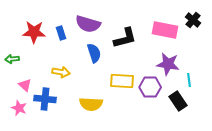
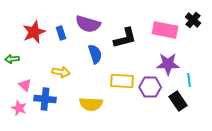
red star: rotated 25 degrees counterclockwise
blue semicircle: moved 1 px right, 1 px down
purple star: rotated 10 degrees counterclockwise
